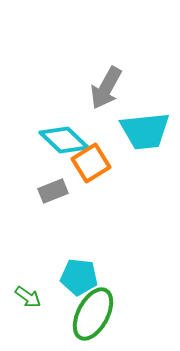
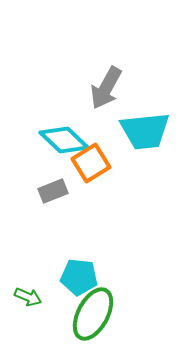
green arrow: rotated 12 degrees counterclockwise
